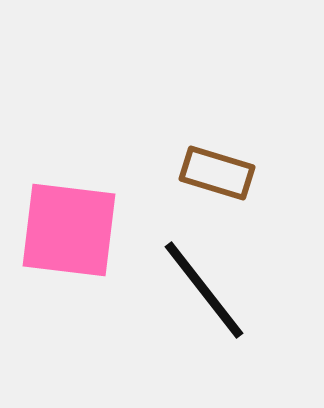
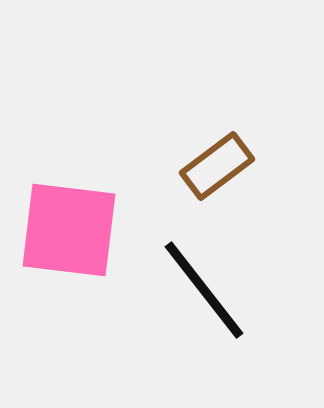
brown rectangle: moved 7 px up; rotated 54 degrees counterclockwise
